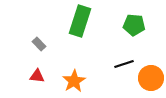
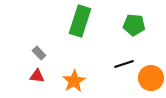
gray rectangle: moved 9 px down
